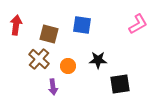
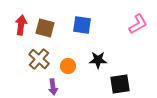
red arrow: moved 5 px right
brown square: moved 4 px left, 6 px up
